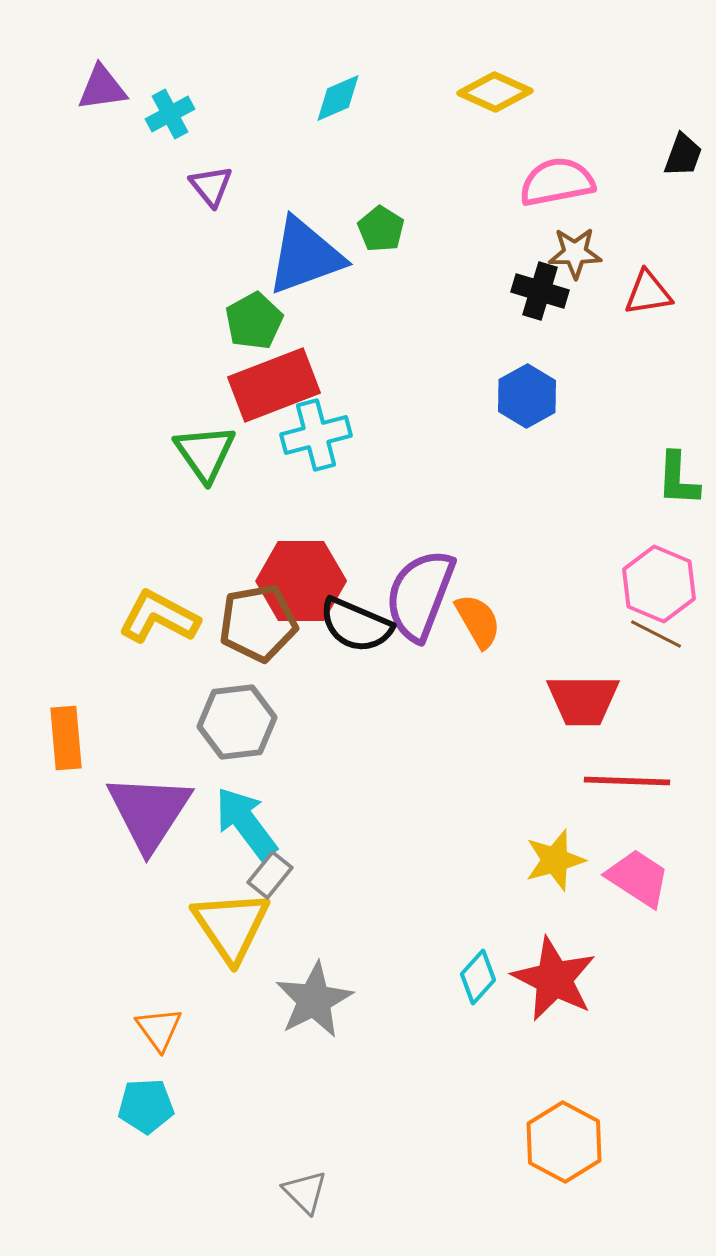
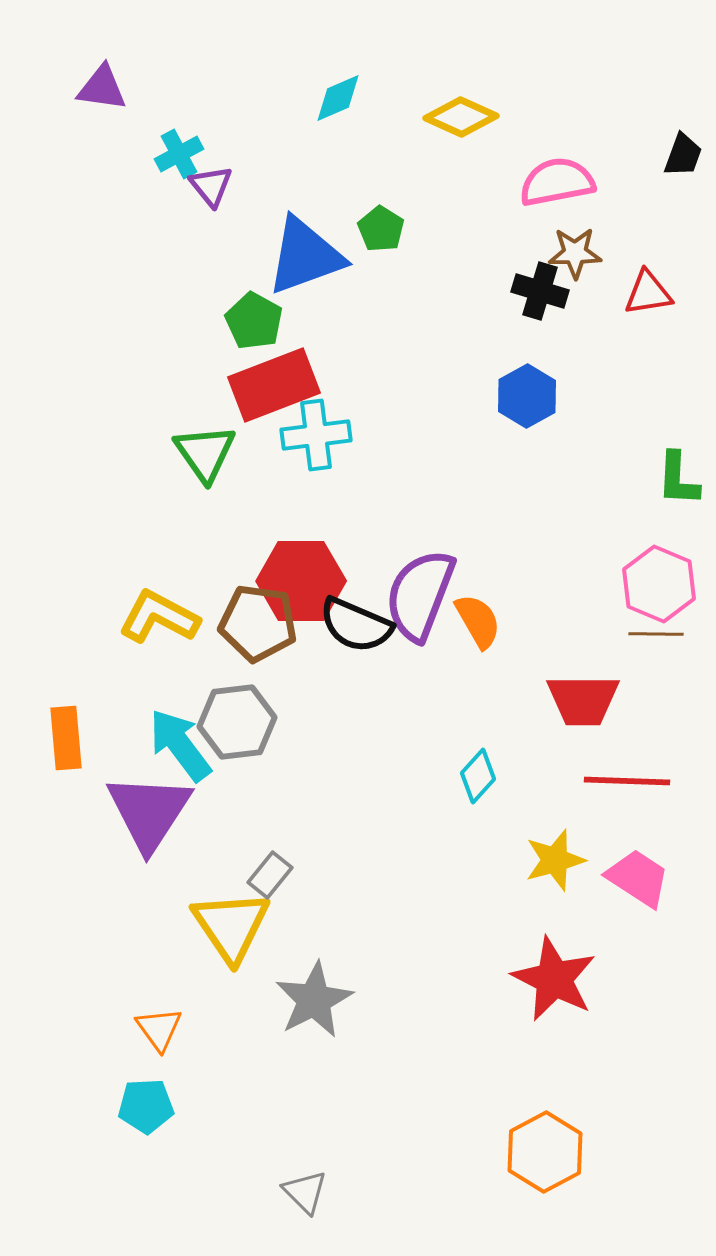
purple triangle at (102, 88): rotated 16 degrees clockwise
yellow diamond at (495, 92): moved 34 px left, 25 px down
cyan cross at (170, 114): moved 9 px right, 40 px down
green pentagon at (254, 321): rotated 14 degrees counterclockwise
cyan cross at (316, 435): rotated 8 degrees clockwise
brown pentagon at (258, 623): rotated 18 degrees clockwise
brown line at (656, 634): rotated 26 degrees counterclockwise
cyan arrow at (246, 823): moved 66 px left, 78 px up
cyan diamond at (478, 977): moved 201 px up
orange hexagon at (564, 1142): moved 19 px left, 10 px down; rotated 4 degrees clockwise
